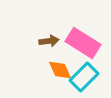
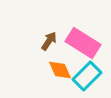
brown arrow: rotated 48 degrees counterclockwise
cyan rectangle: moved 3 px right, 1 px up
